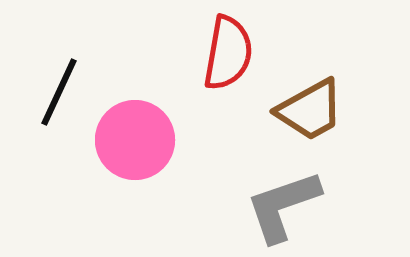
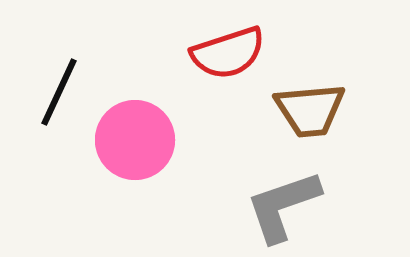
red semicircle: rotated 62 degrees clockwise
brown trapezoid: rotated 24 degrees clockwise
